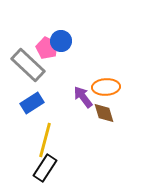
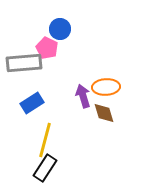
blue circle: moved 1 px left, 12 px up
gray rectangle: moved 4 px left, 2 px up; rotated 48 degrees counterclockwise
purple arrow: moved 1 px up; rotated 20 degrees clockwise
